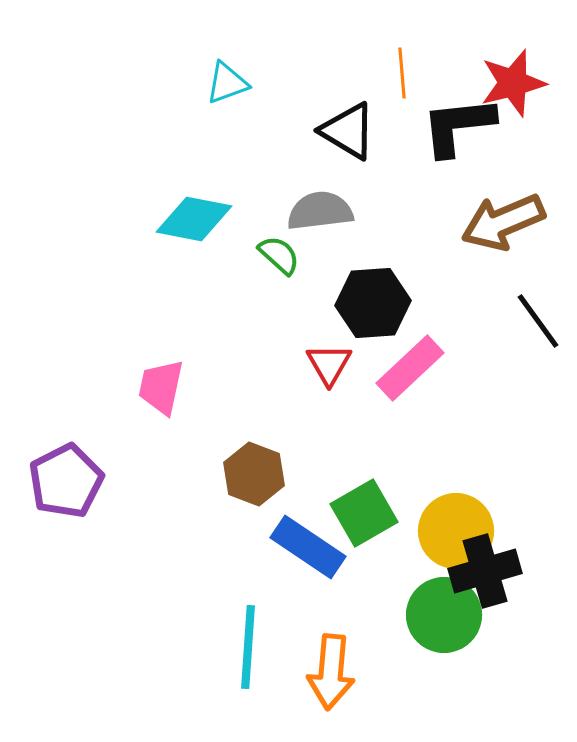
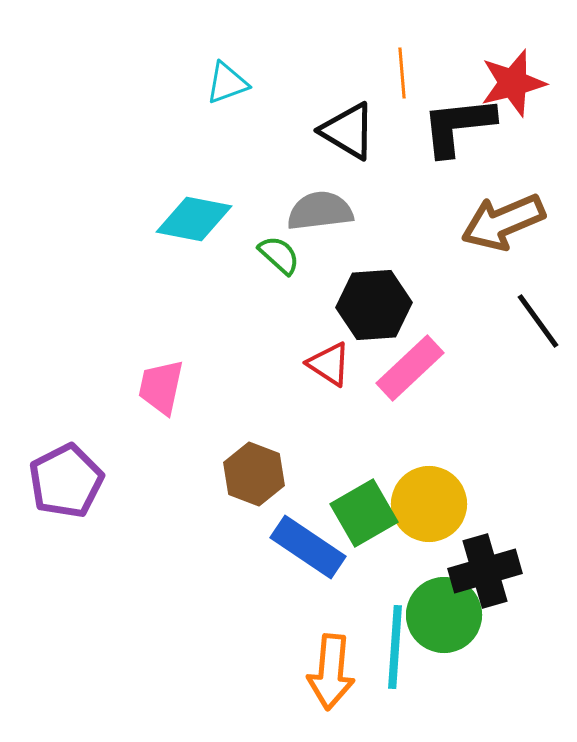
black hexagon: moved 1 px right, 2 px down
red triangle: rotated 27 degrees counterclockwise
yellow circle: moved 27 px left, 27 px up
cyan line: moved 147 px right
